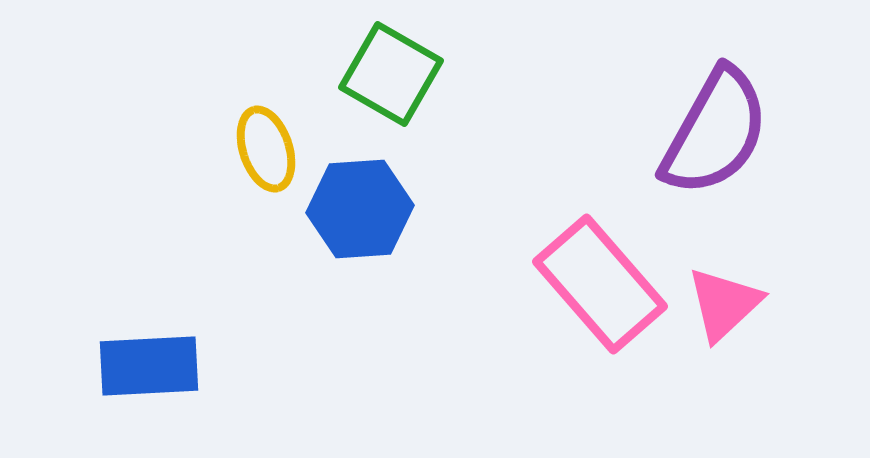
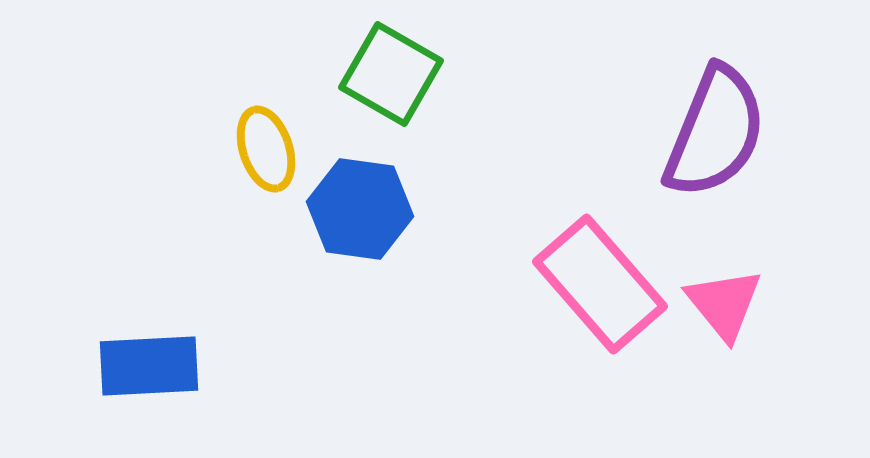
purple semicircle: rotated 7 degrees counterclockwise
blue hexagon: rotated 12 degrees clockwise
pink triangle: rotated 26 degrees counterclockwise
